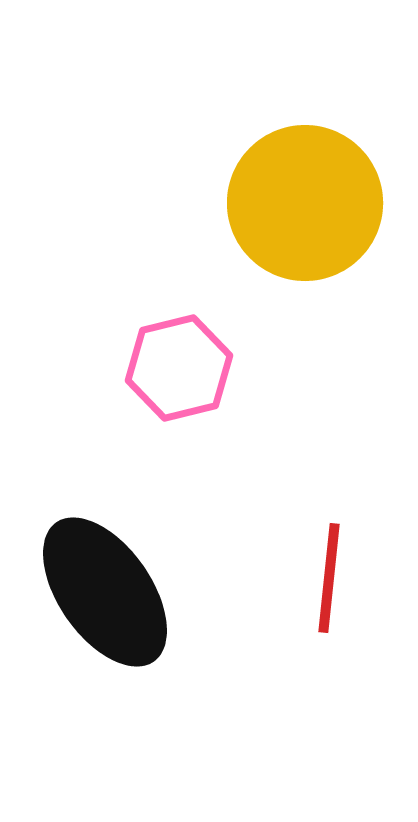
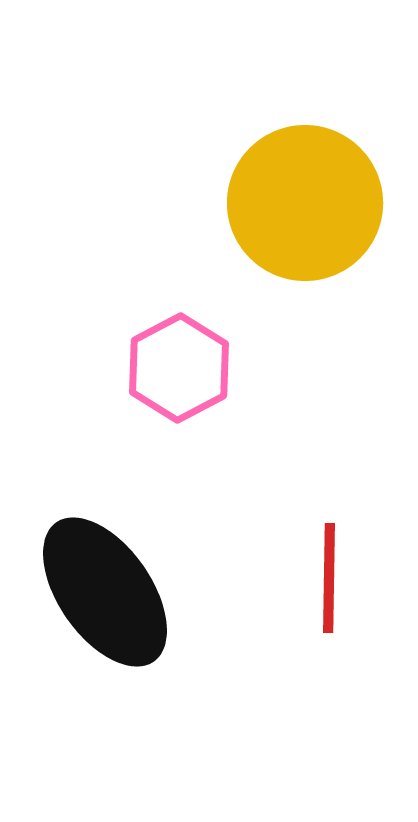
pink hexagon: rotated 14 degrees counterclockwise
red line: rotated 5 degrees counterclockwise
